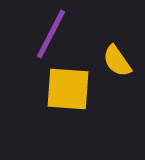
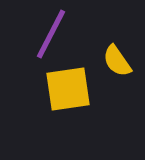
yellow square: rotated 12 degrees counterclockwise
